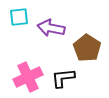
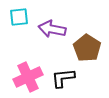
purple arrow: moved 1 px right, 1 px down
